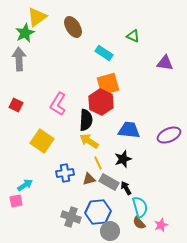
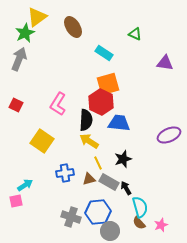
green triangle: moved 2 px right, 2 px up
gray arrow: rotated 25 degrees clockwise
blue trapezoid: moved 10 px left, 7 px up
